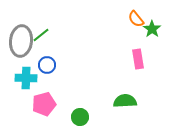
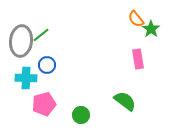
green star: moved 1 px left
green semicircle: rotated 40 degrees clockwise
green circle: moved 1 px right, 2 px up
